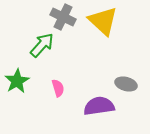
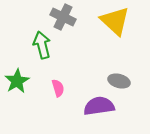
yellow triangle: moved 12 px right
green arrow: rotated 56 degrees counterclockwise
gray ellipse: moved 7 px left, 3 px up
